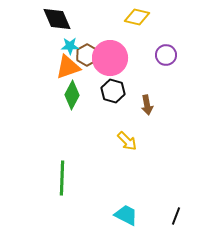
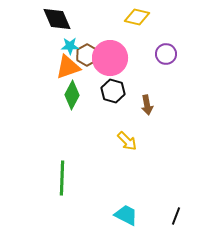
purple circle: moved 1 px up
